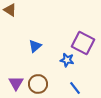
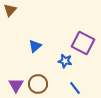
brown triangle: rotated 40 degrees clockwise
blue star: moved 2 px left, 1 px down
purple triangle: moved 2 px down
